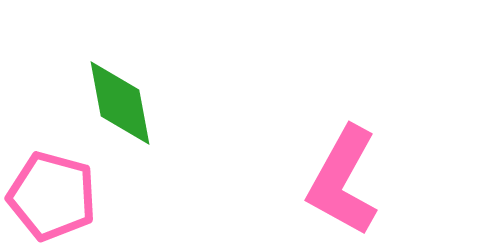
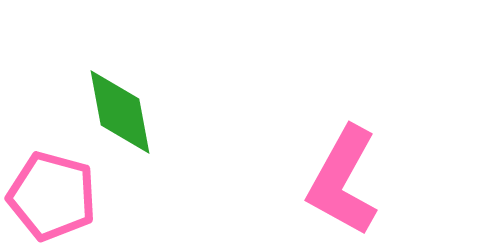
green diamond: moved 9 px down
